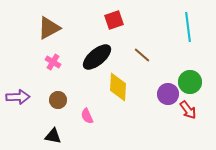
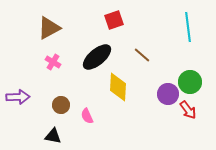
brown circle: moved 3 px right, 5 px down
